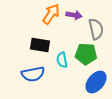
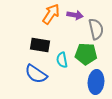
purple arrow: moved 1 px right
blue semicircle: moved 3 px right; rotated 45 degrees clockwise
blue ellipse: rotated 35 degrees counterclockwise
